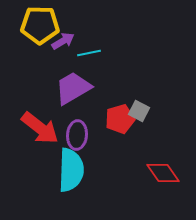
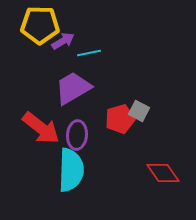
red arrow: moved 1 px right
